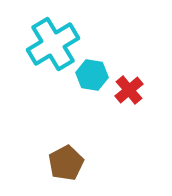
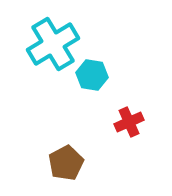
red cross: moved 32 px down; rotated 16 degrees clockwise
